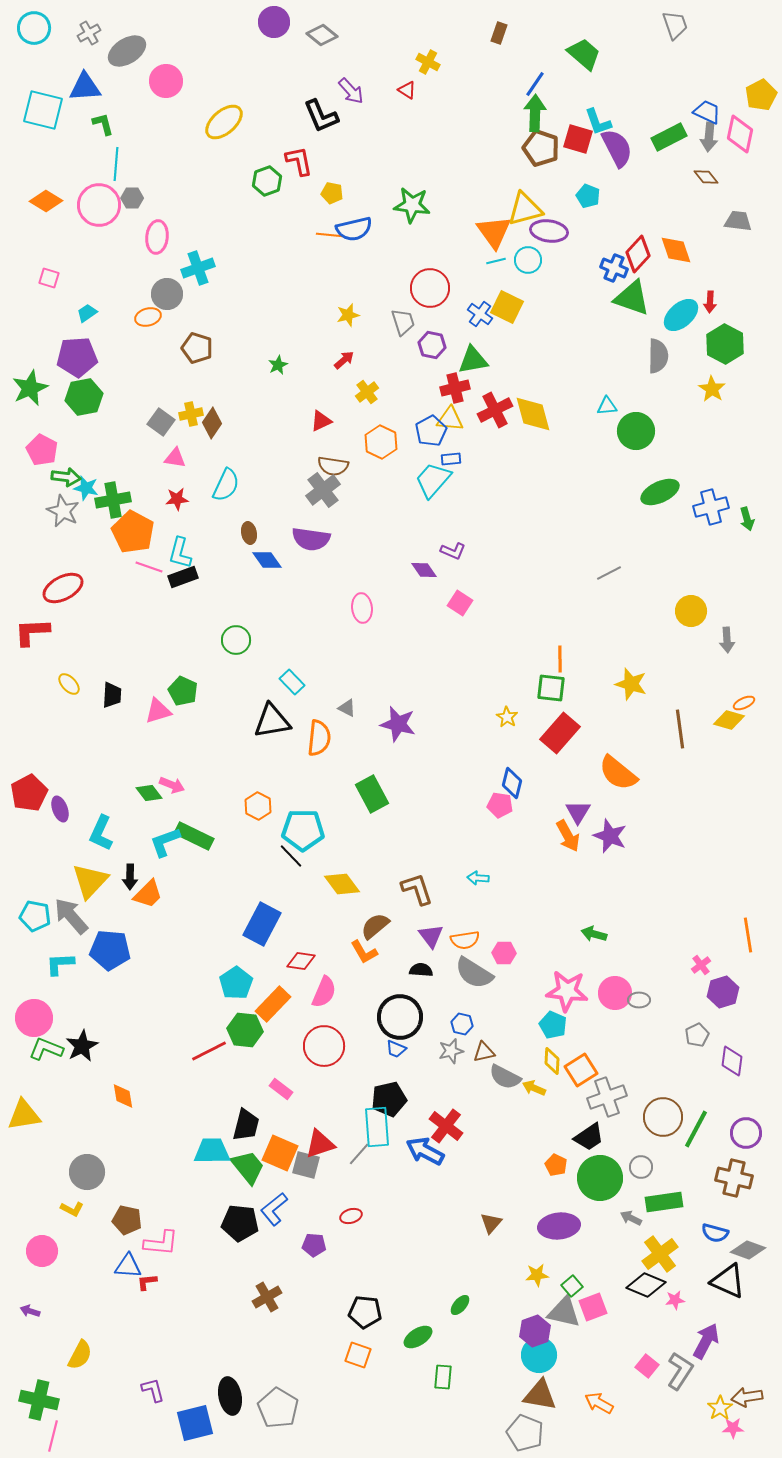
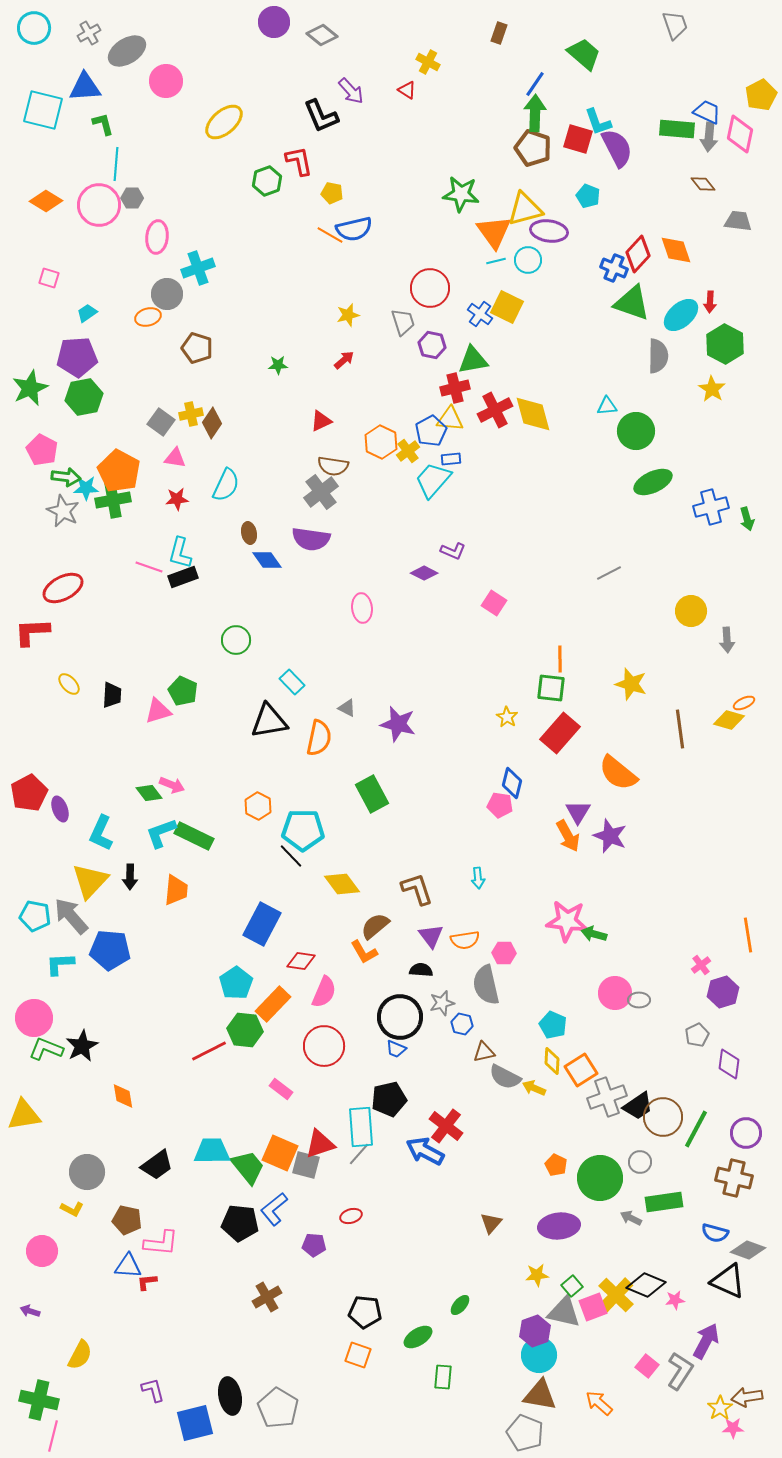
green rectangle at (669, 137): moved 8 px right, 8 px up; rotated 32 degrees clockwise
brown pentagon at (541, 148): moved 8 px left
brown diamond at (706, 177): moved 3 px left, 7 px down
green star at (412, 205): moved 49 px right, 11 px up
orange line at (330, 235): rotated 24 degrees clockwise
green triangle at (632, 298): moved 5 px down
green star at (278, 365): rotated 24 degrees clockwise
yellow cross at (367, 392): moved 41 px right, 59 px down
cyan star at (86, 488): rotated 15 degrees counterclockwise
gray cross at (323, 490): moved 2 px left, 2 px down
green ellipse at (660, 492): moved 7 px left, 10 px up
orange pentagon at (133, 532): moved 14 px left, 61 px up
purple diamond at (424, 570): moved 3 px down; rotated 28 degrees counterclockwise
pink square at (460, 603): moved 34 px right
black triangle at (272, 721): moved 3 px left
orange semicircle at (319, 738): rotated 6 degrees clockwise
cyan L-shape at (165, 842): moved 4 px left, 9 px up
cyan arrow at (478, 878): rotated 100 degrees counterclockwise
orange trapezoid at (148, 894): moved 28 px right, 4 px up; rotated 40 degrees counterclockwise
gray semicircle at (474, 973): moved 12 px right, 12 px down; rotated 45 degrees clockwise
pink star at (567, 991): moved 70 px up
gray star at (451, 1051): moved 9 px left, 48 px up
purple diamond at (732, 1061): moved 3 px left, 3 px down
black trapezoid at (246, 1125): moved 89 px left, 40 px down; rotated 40 degrees clockwise
cyan rectangle at (377, 1127): moved 16 px left
black trapezoid at (589, 1137): moved 49 px right, 31 px up
gray circle at (641, 1167): moved 1 px left, 5 px up
yellow cross at (660, 1254): moved 44 px left, 41 px down; rotated 9 degrees counterclockwise
orange arrow at (599, 1403): rotated 12 degrees clockwise
